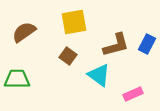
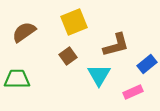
yellow square: rotated 12 degrees counterclockwise
blue rectangle: moved 20 px down; rotated 24 degrees clockwise
brown square: rotated 18 degrees clockwise
cyan triangle: rotated 25 degrees clockwise
pink rectangle: moved 2 px up
